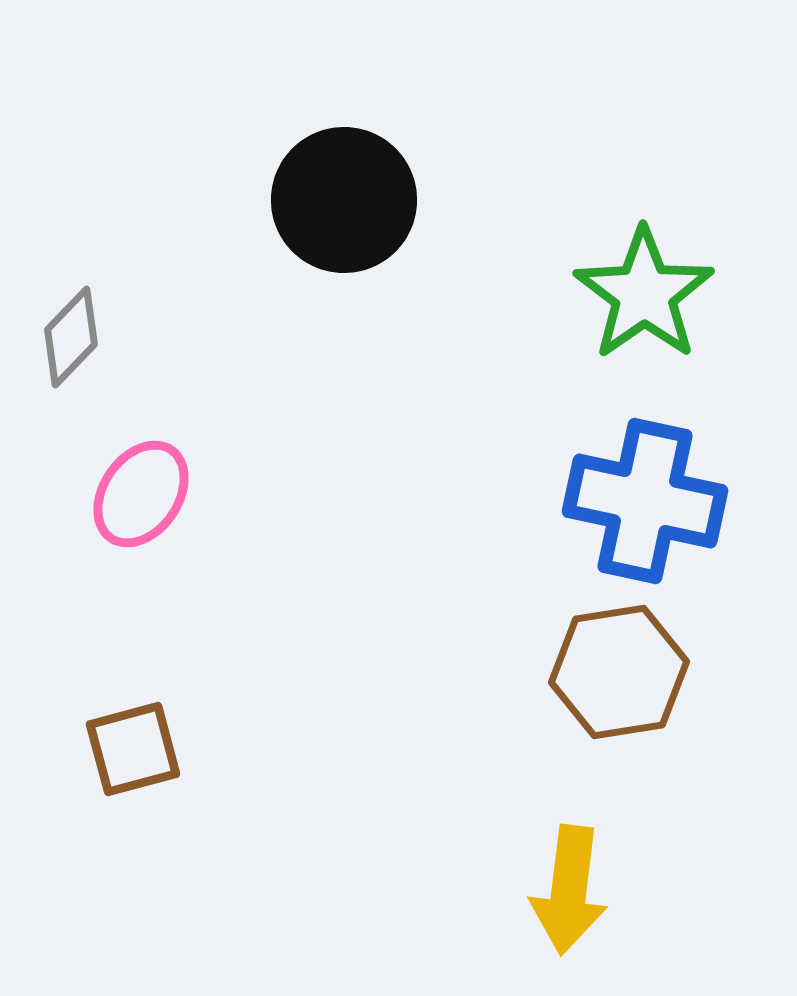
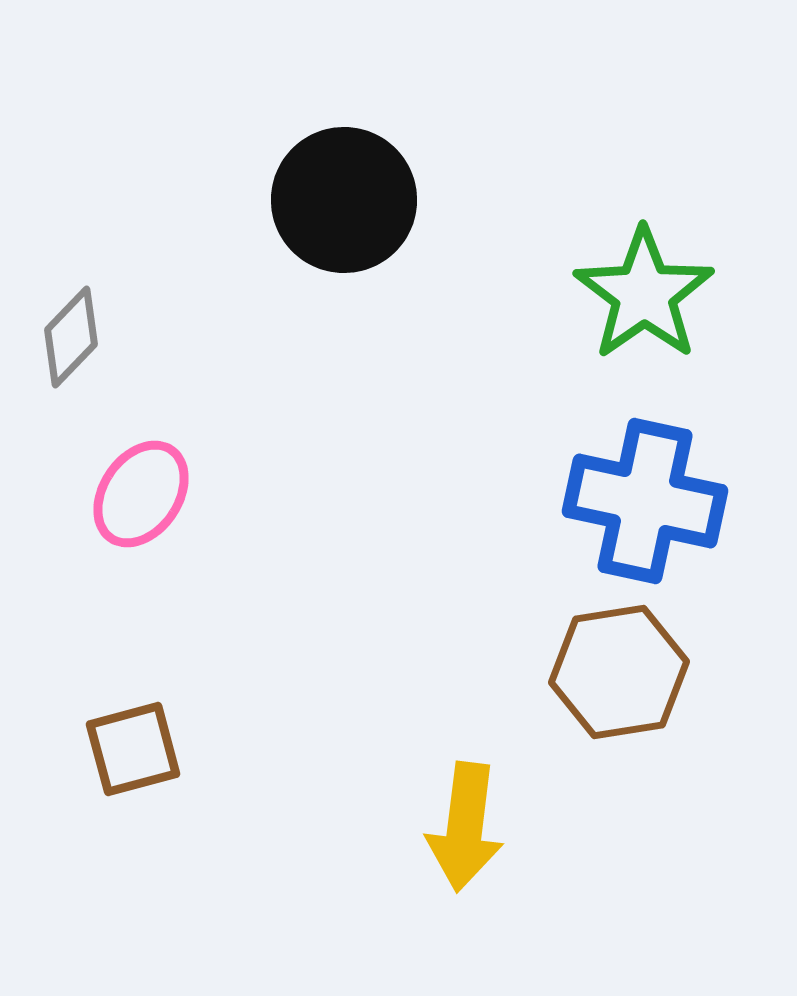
yellow arrow: moved 104 px left, 63 px up
